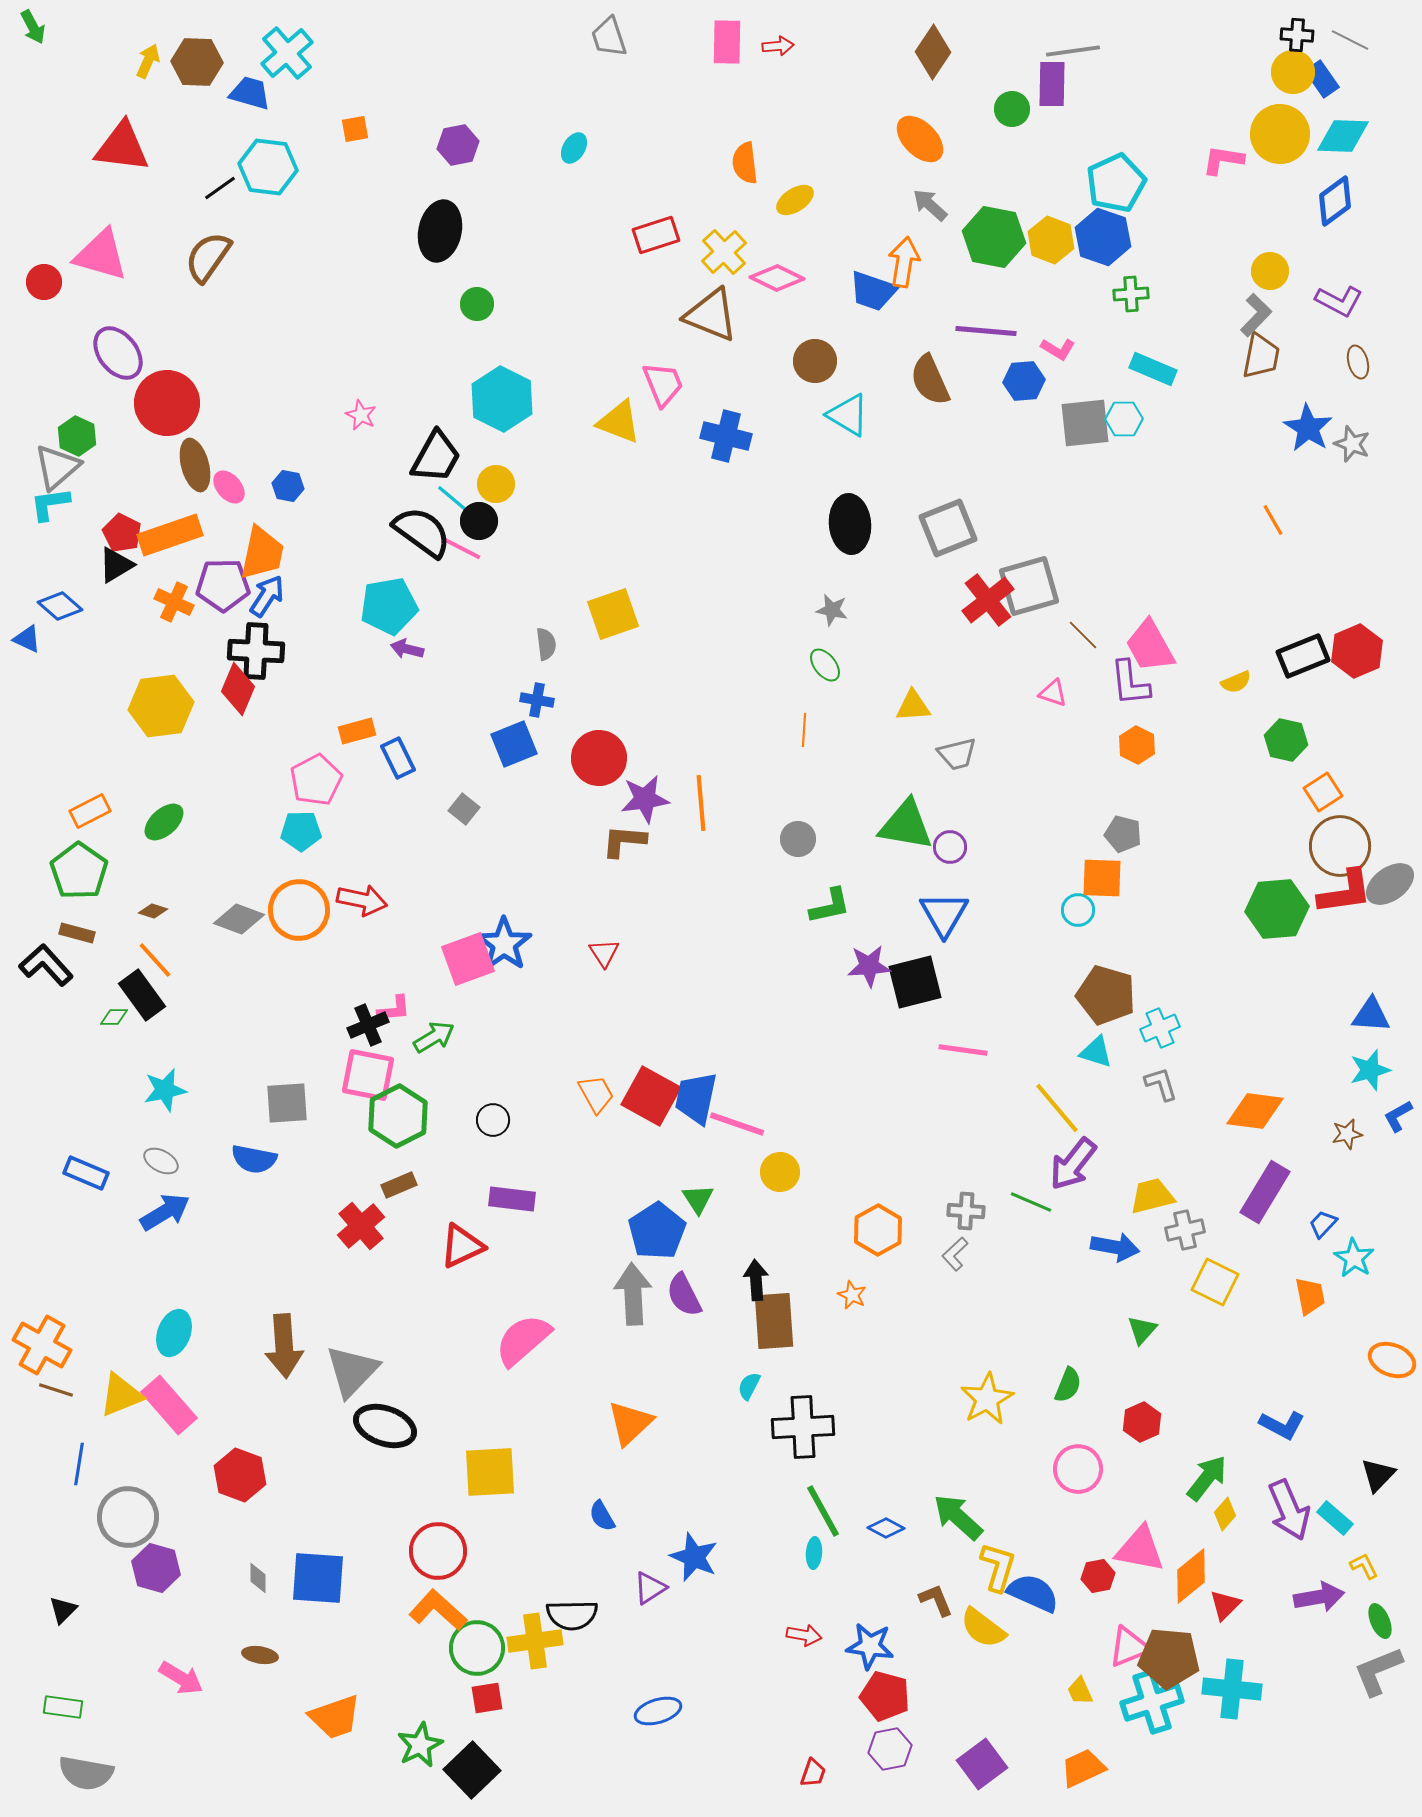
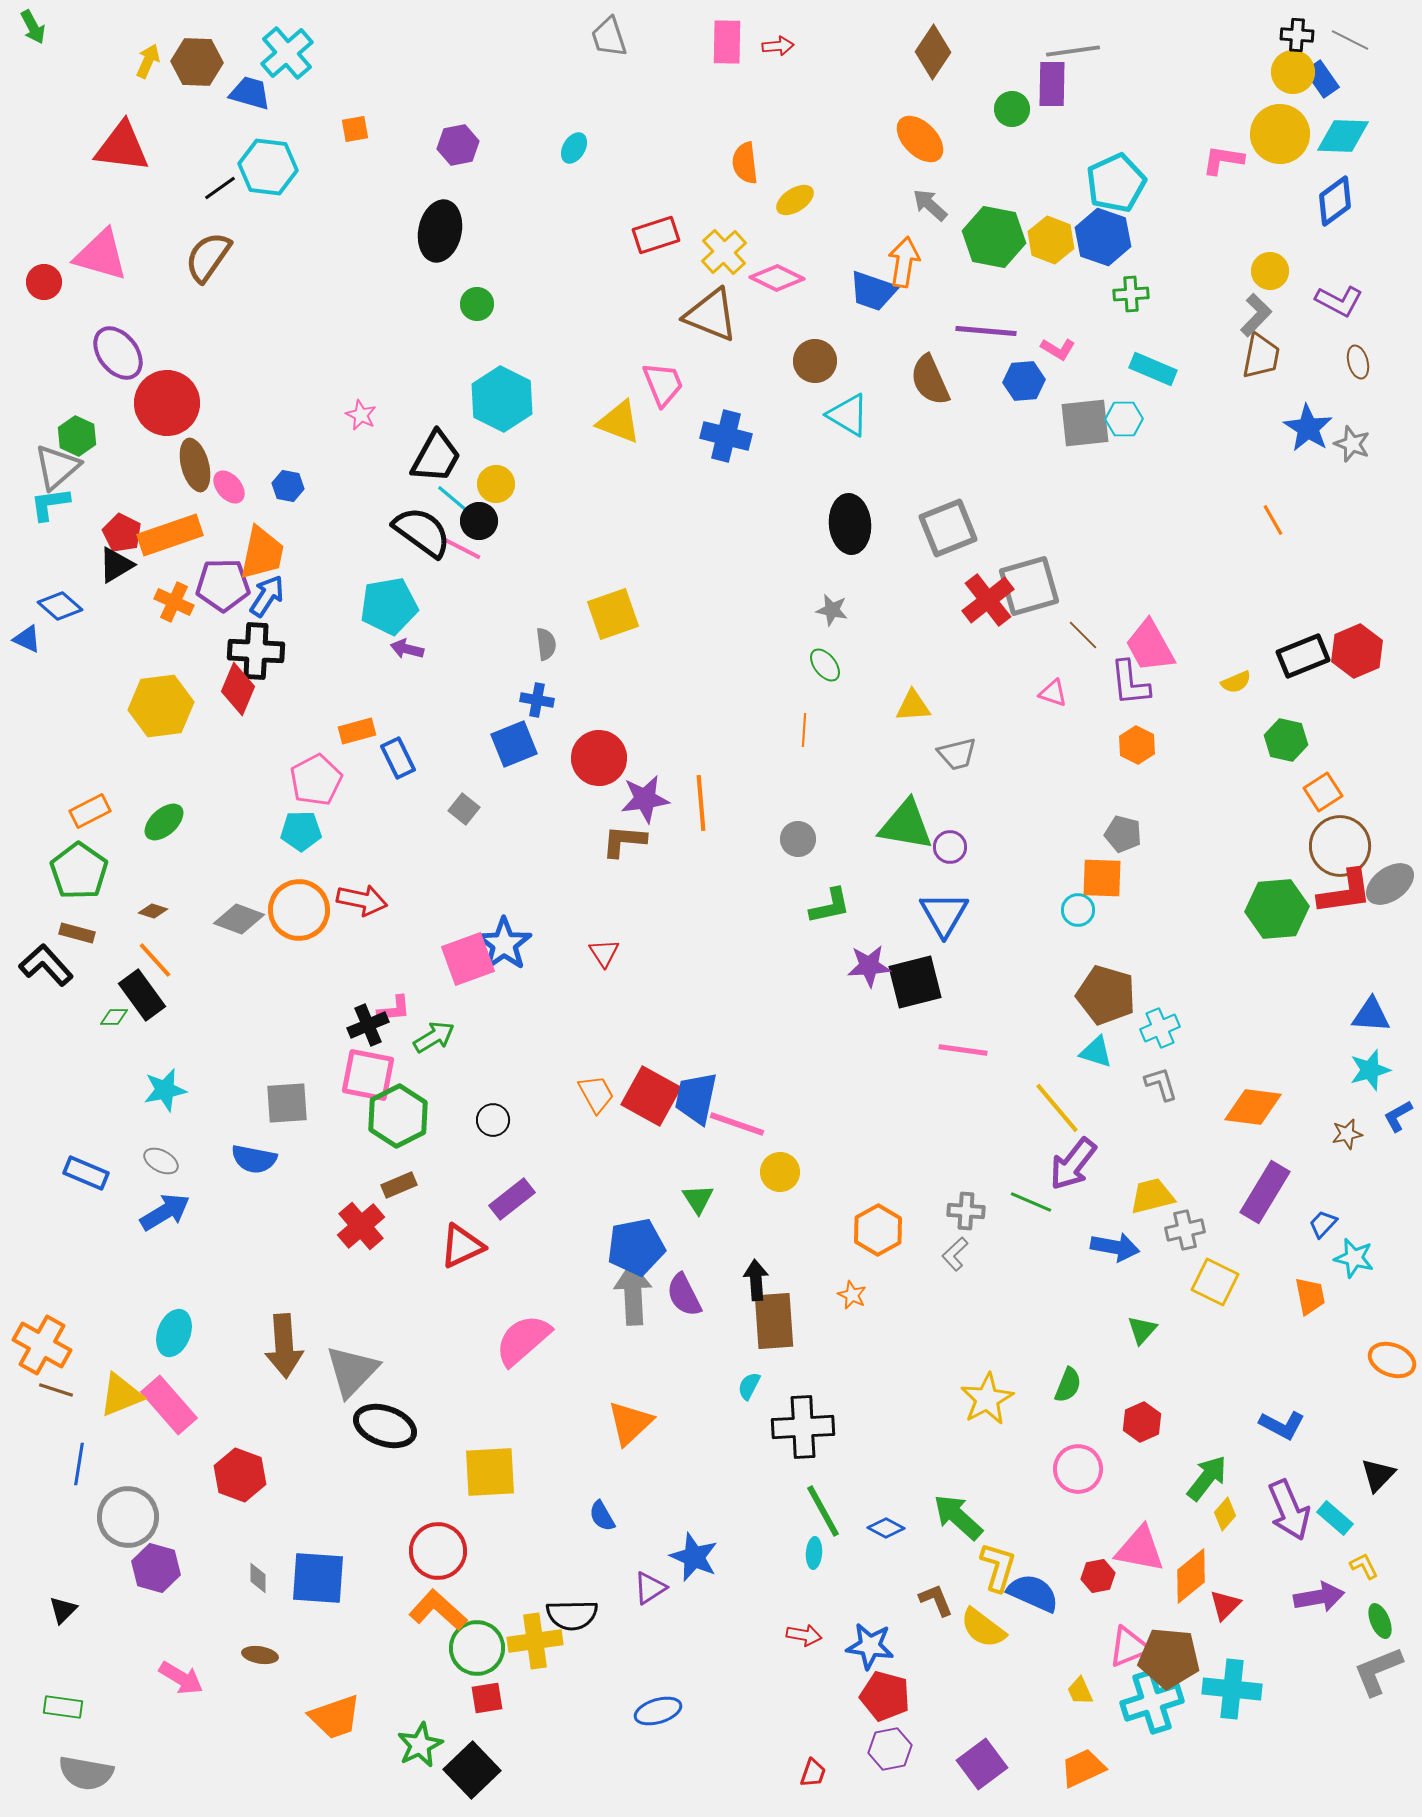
orange diamond at (1255, 1111): moved 2 px left, 4 px up
purple rectangle at (512, 1199): rotated 45 degrees counterclockwise
blue pentagon at (657, 1231): moved 21 px left, 16 px down; rotated 22 degrees clockwise
cyan star at (1354, 1258): rotated 18 degrees counterclockwise
